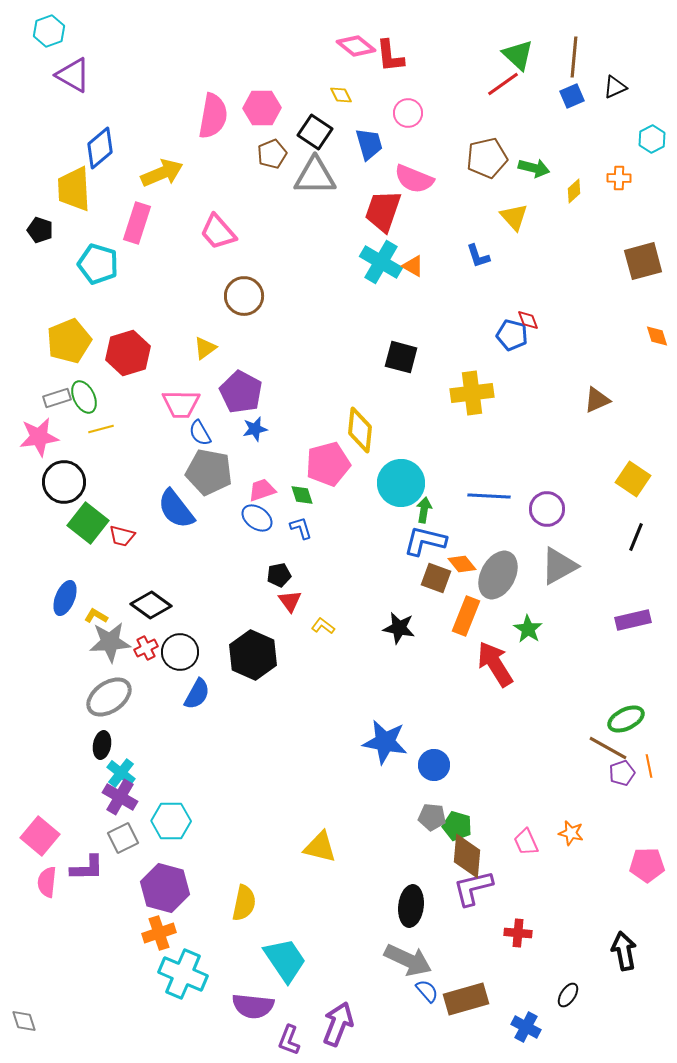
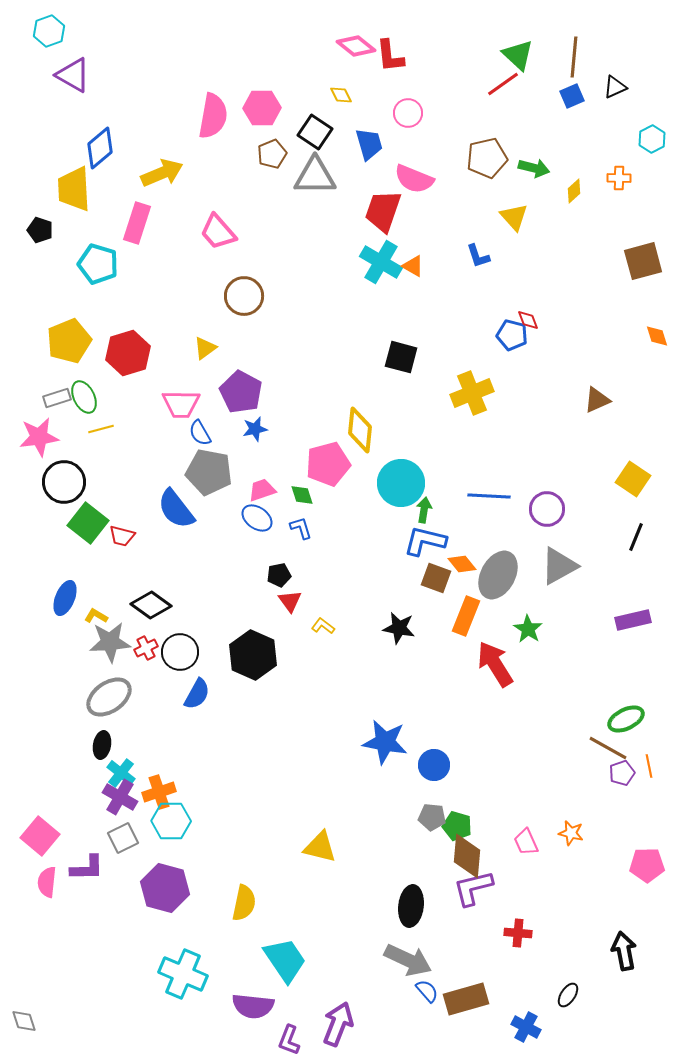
yellow cross at (472, 393): rotated 15 degrees counterclockwise
orange cross at (159, 933): moved 141 px up
